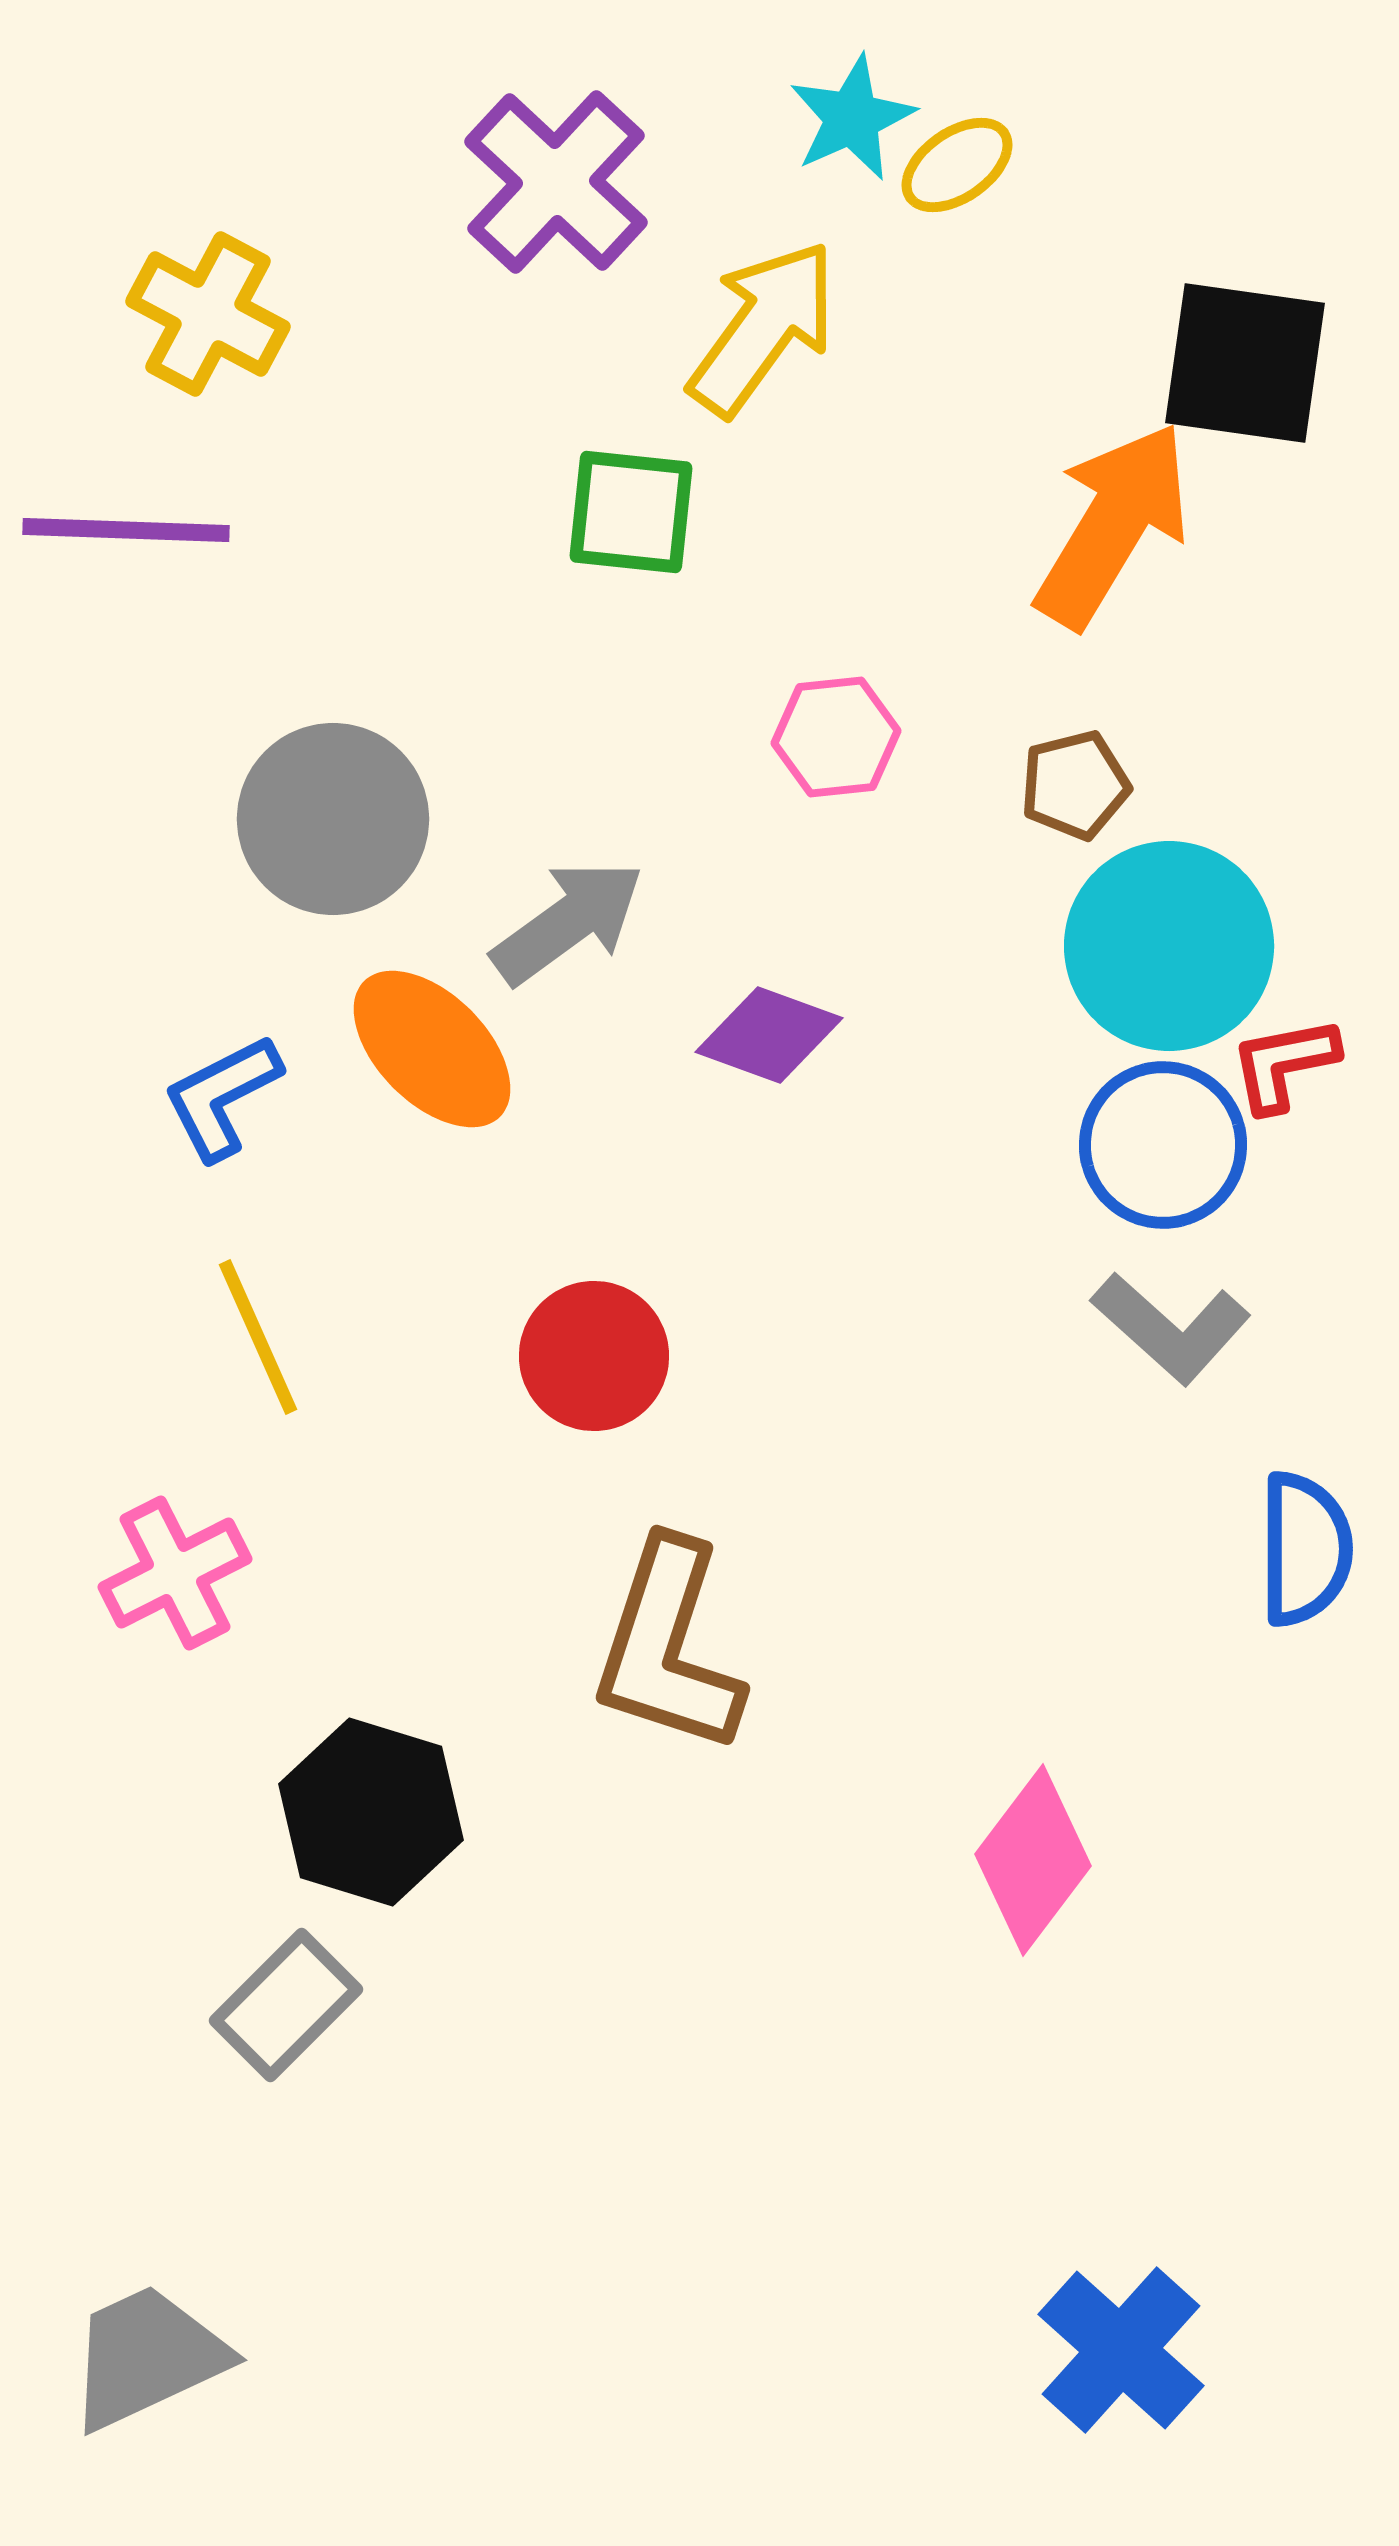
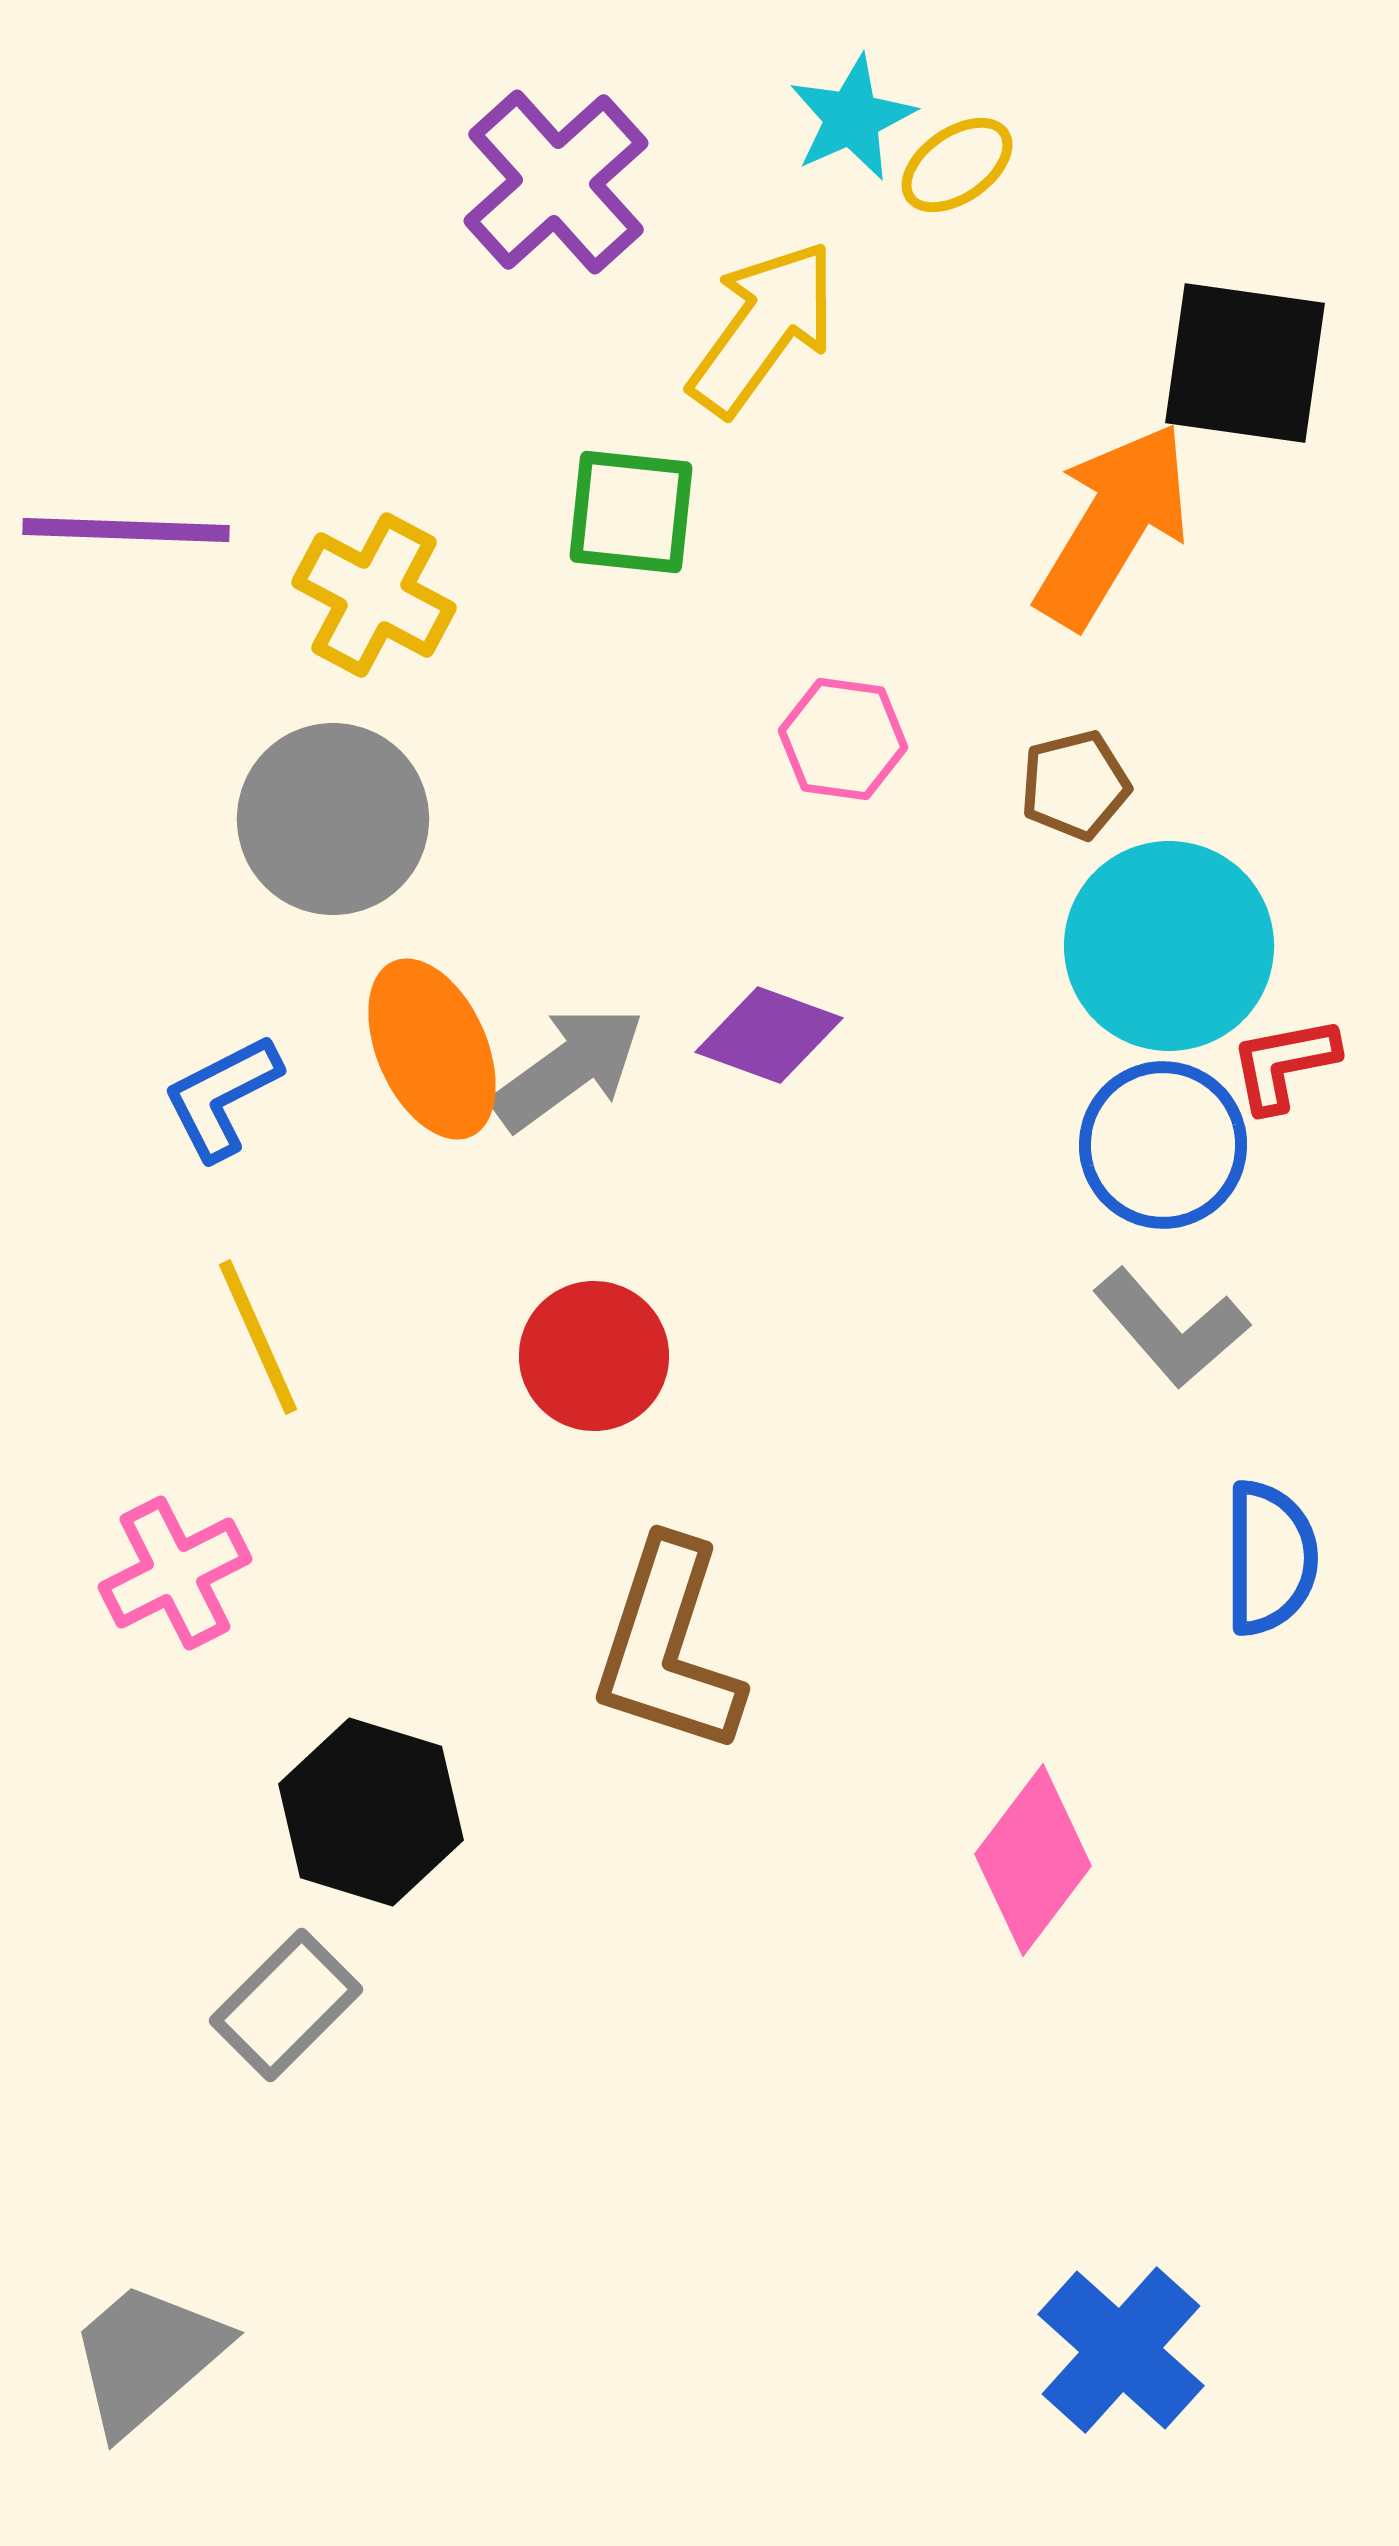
purple cross: rotated 5 degrees clockwise
yellow cross: moved 166 px right, 281 px down
pink hexagon: moved 7 px right, 2 px down; rotated 14 degrees clockwise
gray arrow: moved 146 px down
orange ellipse: rotated 21 degrees clockwise
gray L-shape: rotated 7 degrees clockwise
blue semicircle: moved 35 px left, 9 px down
gray trapezoid: rotated 16 degrees counterclockwise
